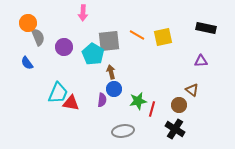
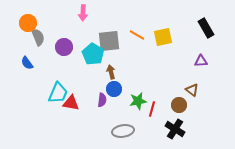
black rectangle: rotated 48 degrees clockwise
